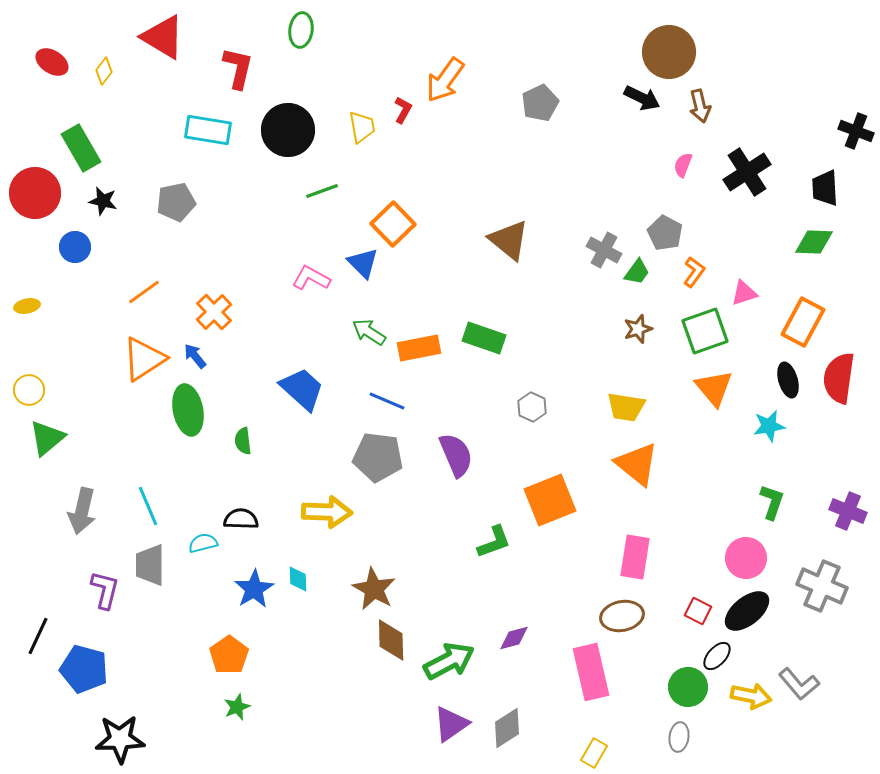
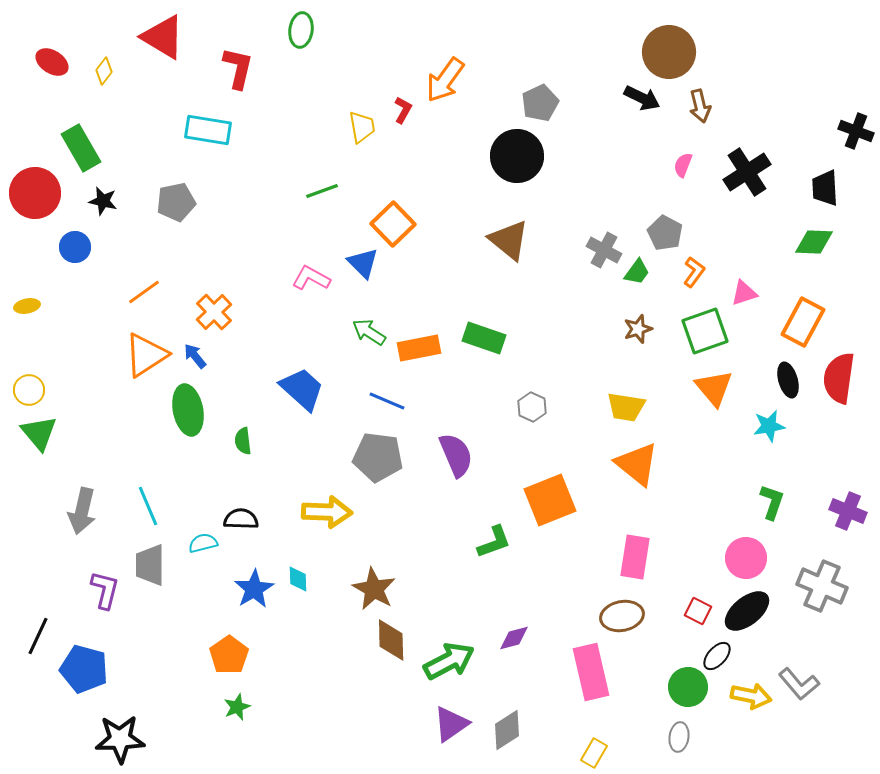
black circle at (288, 130): moved 229 px right, 26 px down
orange triangle at (144, 359): moved 2 px right, 4 px up
green triangle at (47, 438): moved 8 px left, 5 px up; rotated 30 degrees counterclockwise
gray diamond at (507, 728): moved 2 px down
